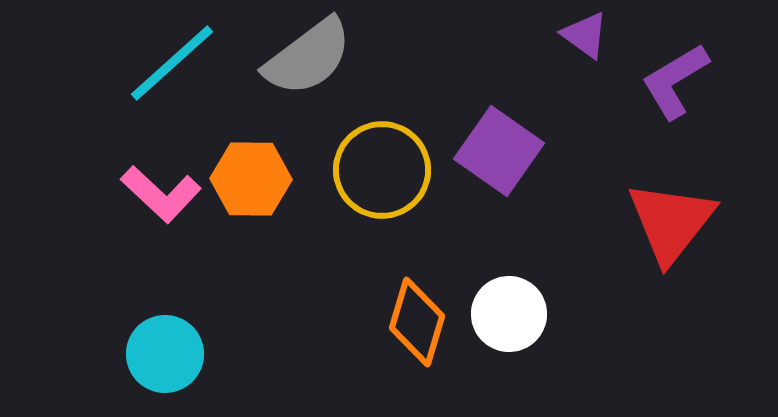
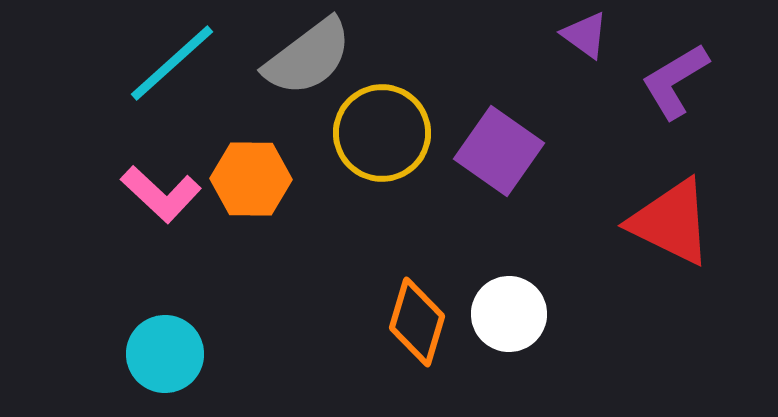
yellow circle: moved 37 px up
red triangle: rotated 42 degrees counterclockwise
